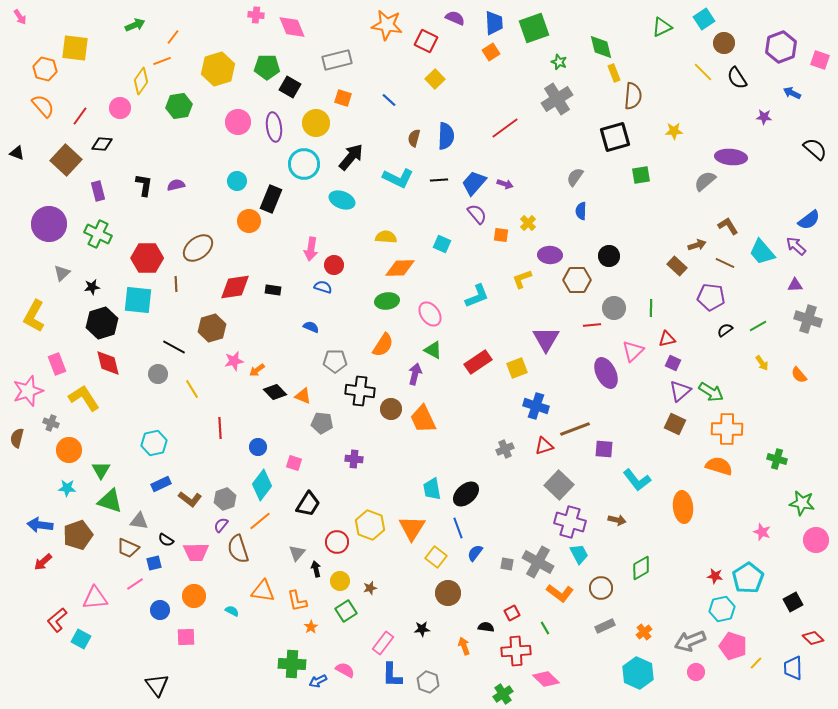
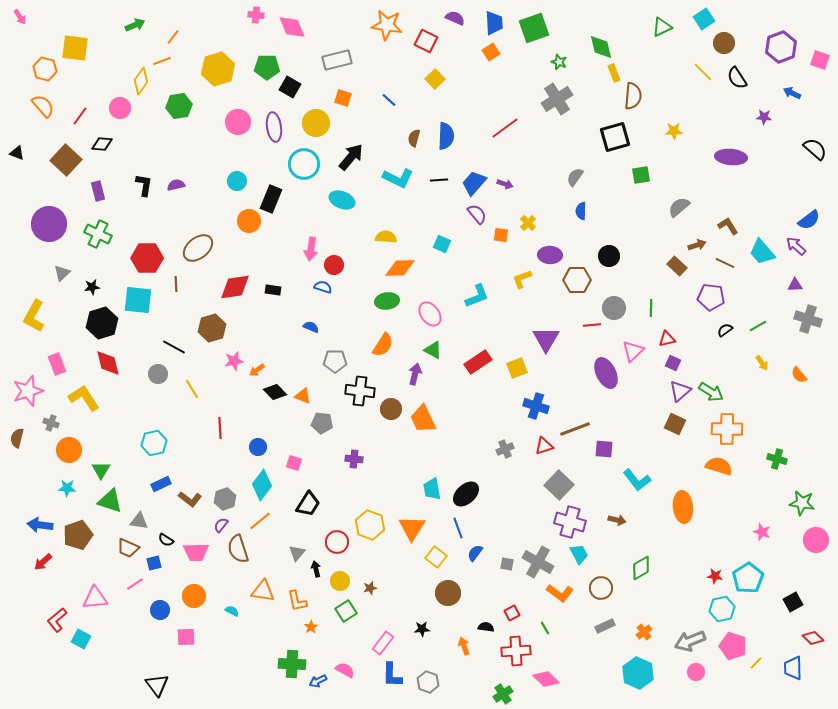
gray semicircle at (705, 181): moved 26 px left, 26 px down
